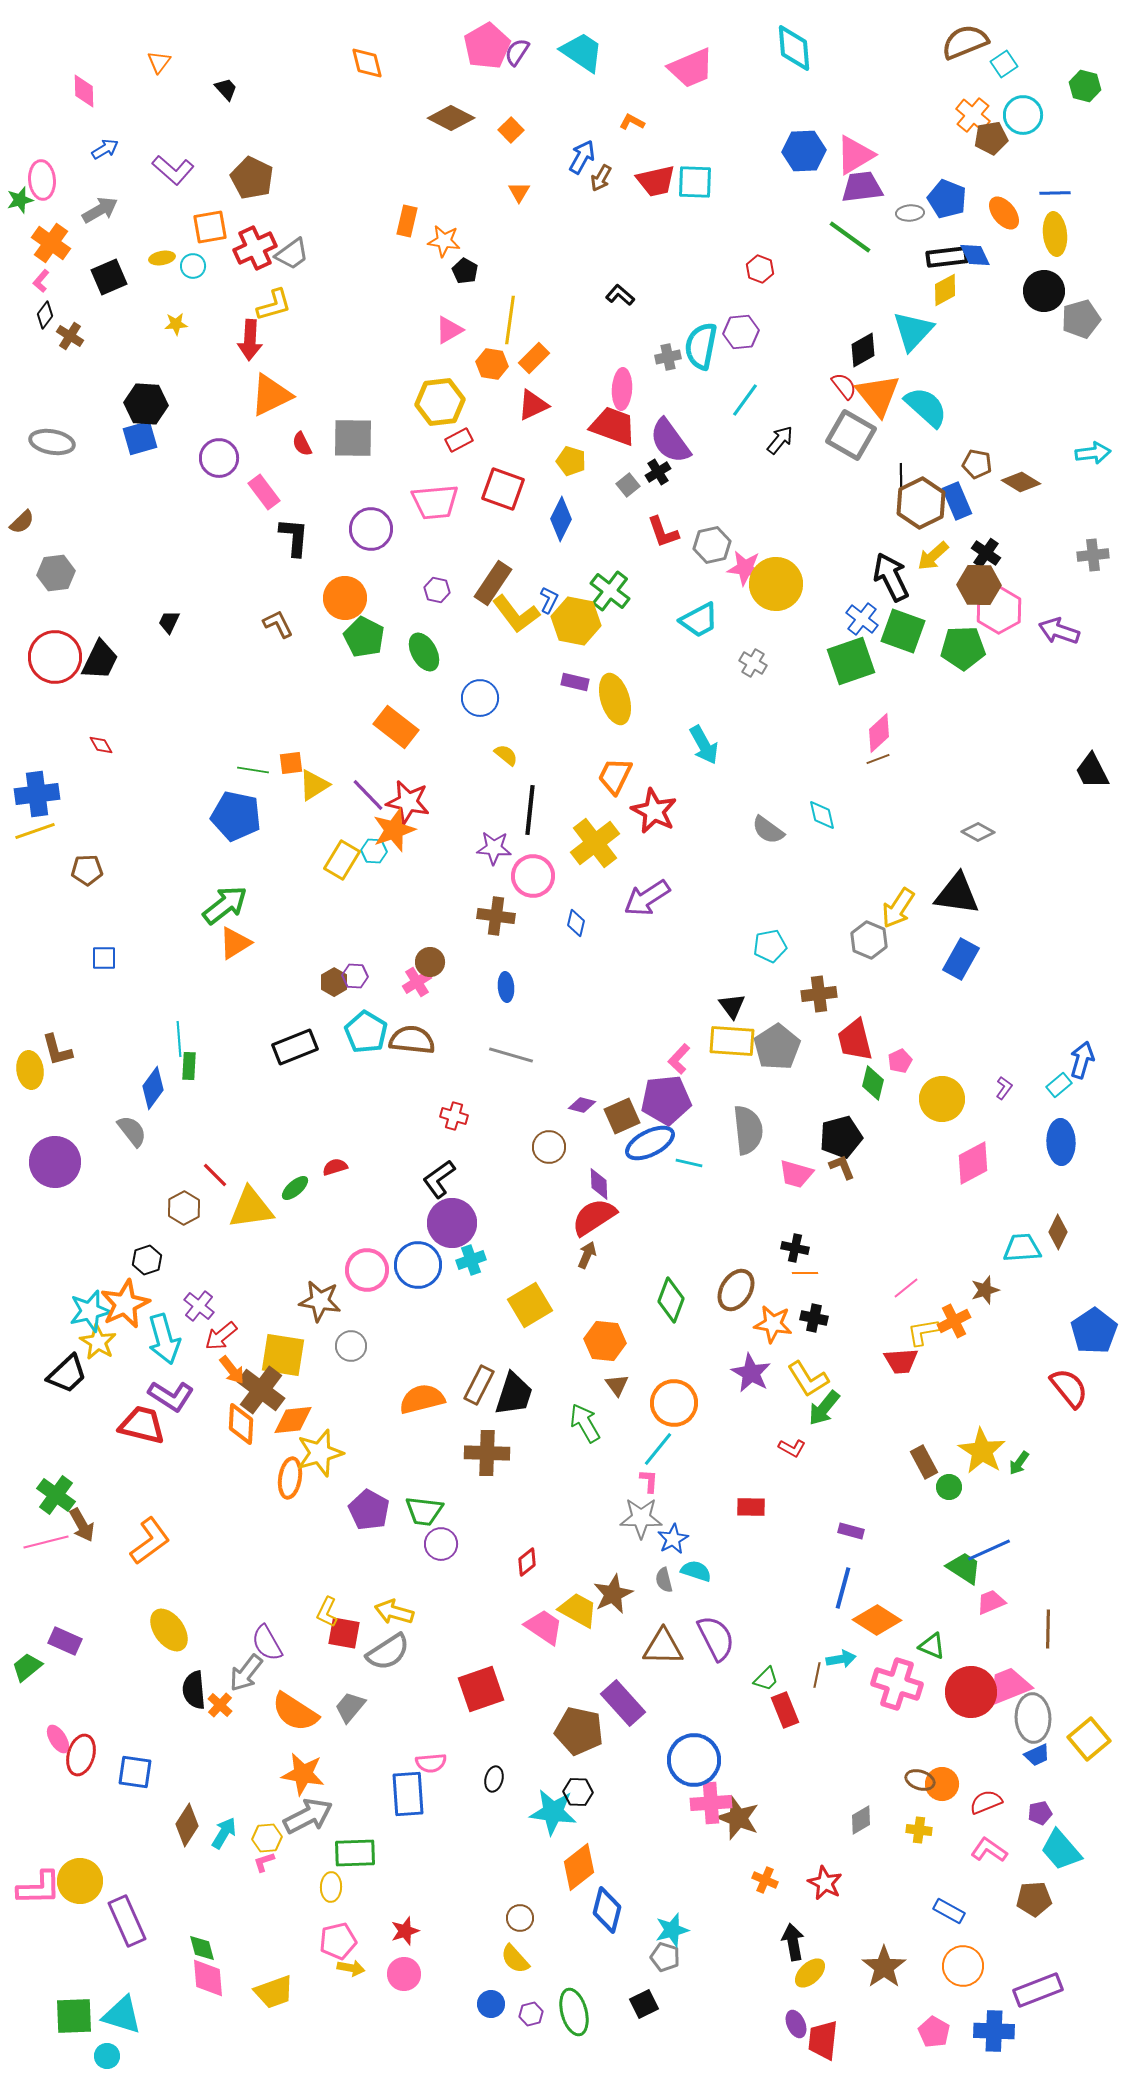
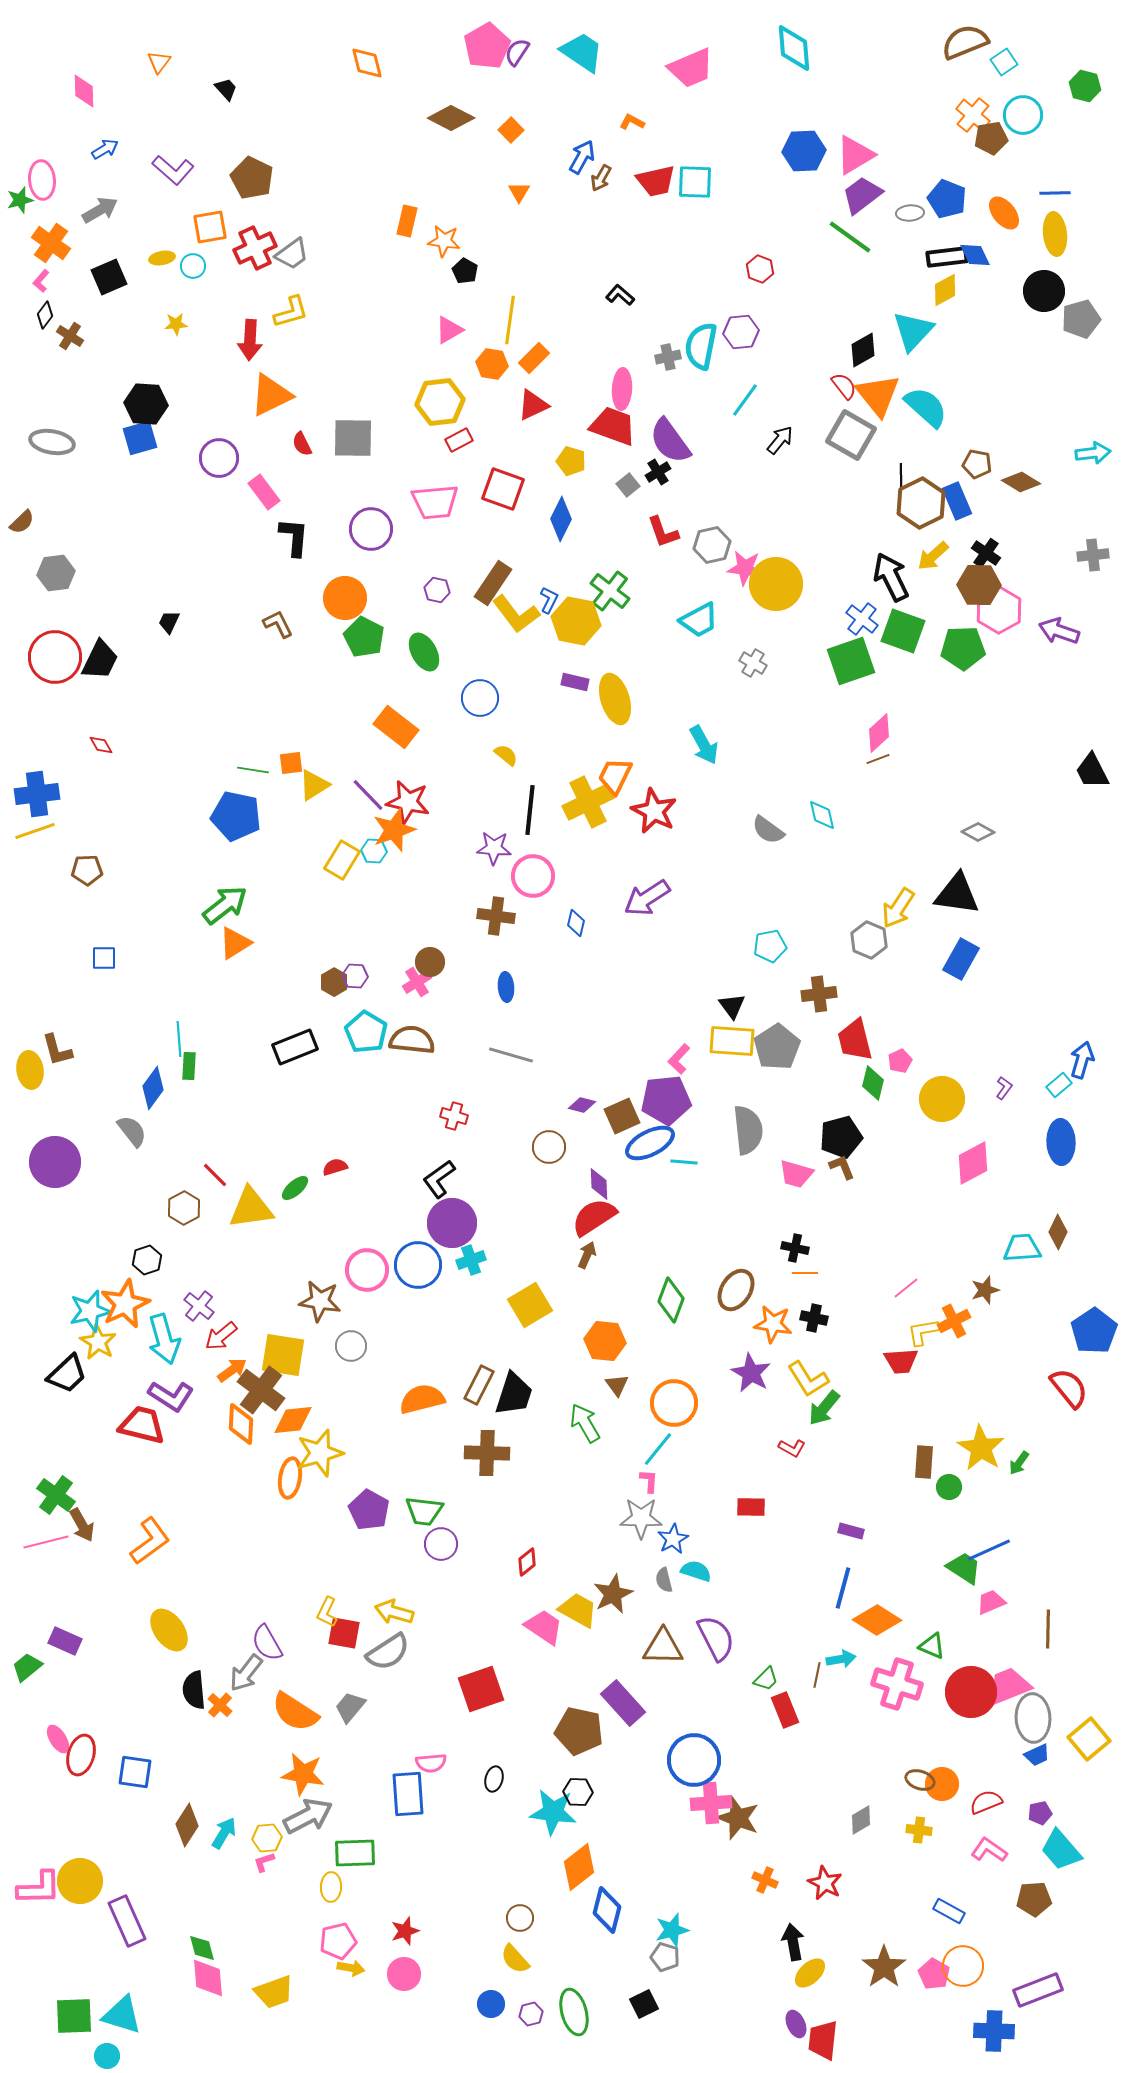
cyan square at (1004, 64): moved 2 px up
purple trapezoid at (862, 187): moved 8 px down; rotated 30 degrees counterclockwise
yellow L-shape at (274, 305): moved 17 px right, 7 px down
yellow cross at (595, 843): moved 7 px left, 41 px up; rotated 12 degrees clockwise
cyan line at (689, 1163): moved 5 px left, 1 px up; rotated 8 degrees counterclockwise
orange arrow at (232, 1370): rotated 88 degrees counterclockwise
yellow star at (982, 1451): moved 1 px left, 3 px up
brown rectangle at (924, 1462): rotated 32 degrees clockwise
pink pentagon at (934, 2032): moved 58 px up
